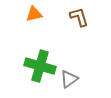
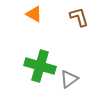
orange triangle: rotated 42 degrees clockwise
